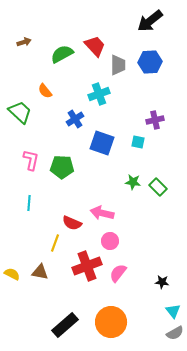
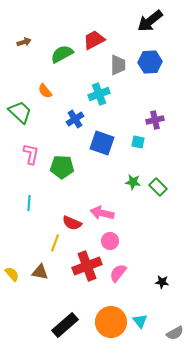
red trapezoid: moved 1 px left, 6 px up; rotated 75 degrees counterclockwise
pink L-shape: moved 6 px up
yellow semicircle: rotated 21 degrees clockwise
cyan triangle: moved 33 px left, 10 px down
